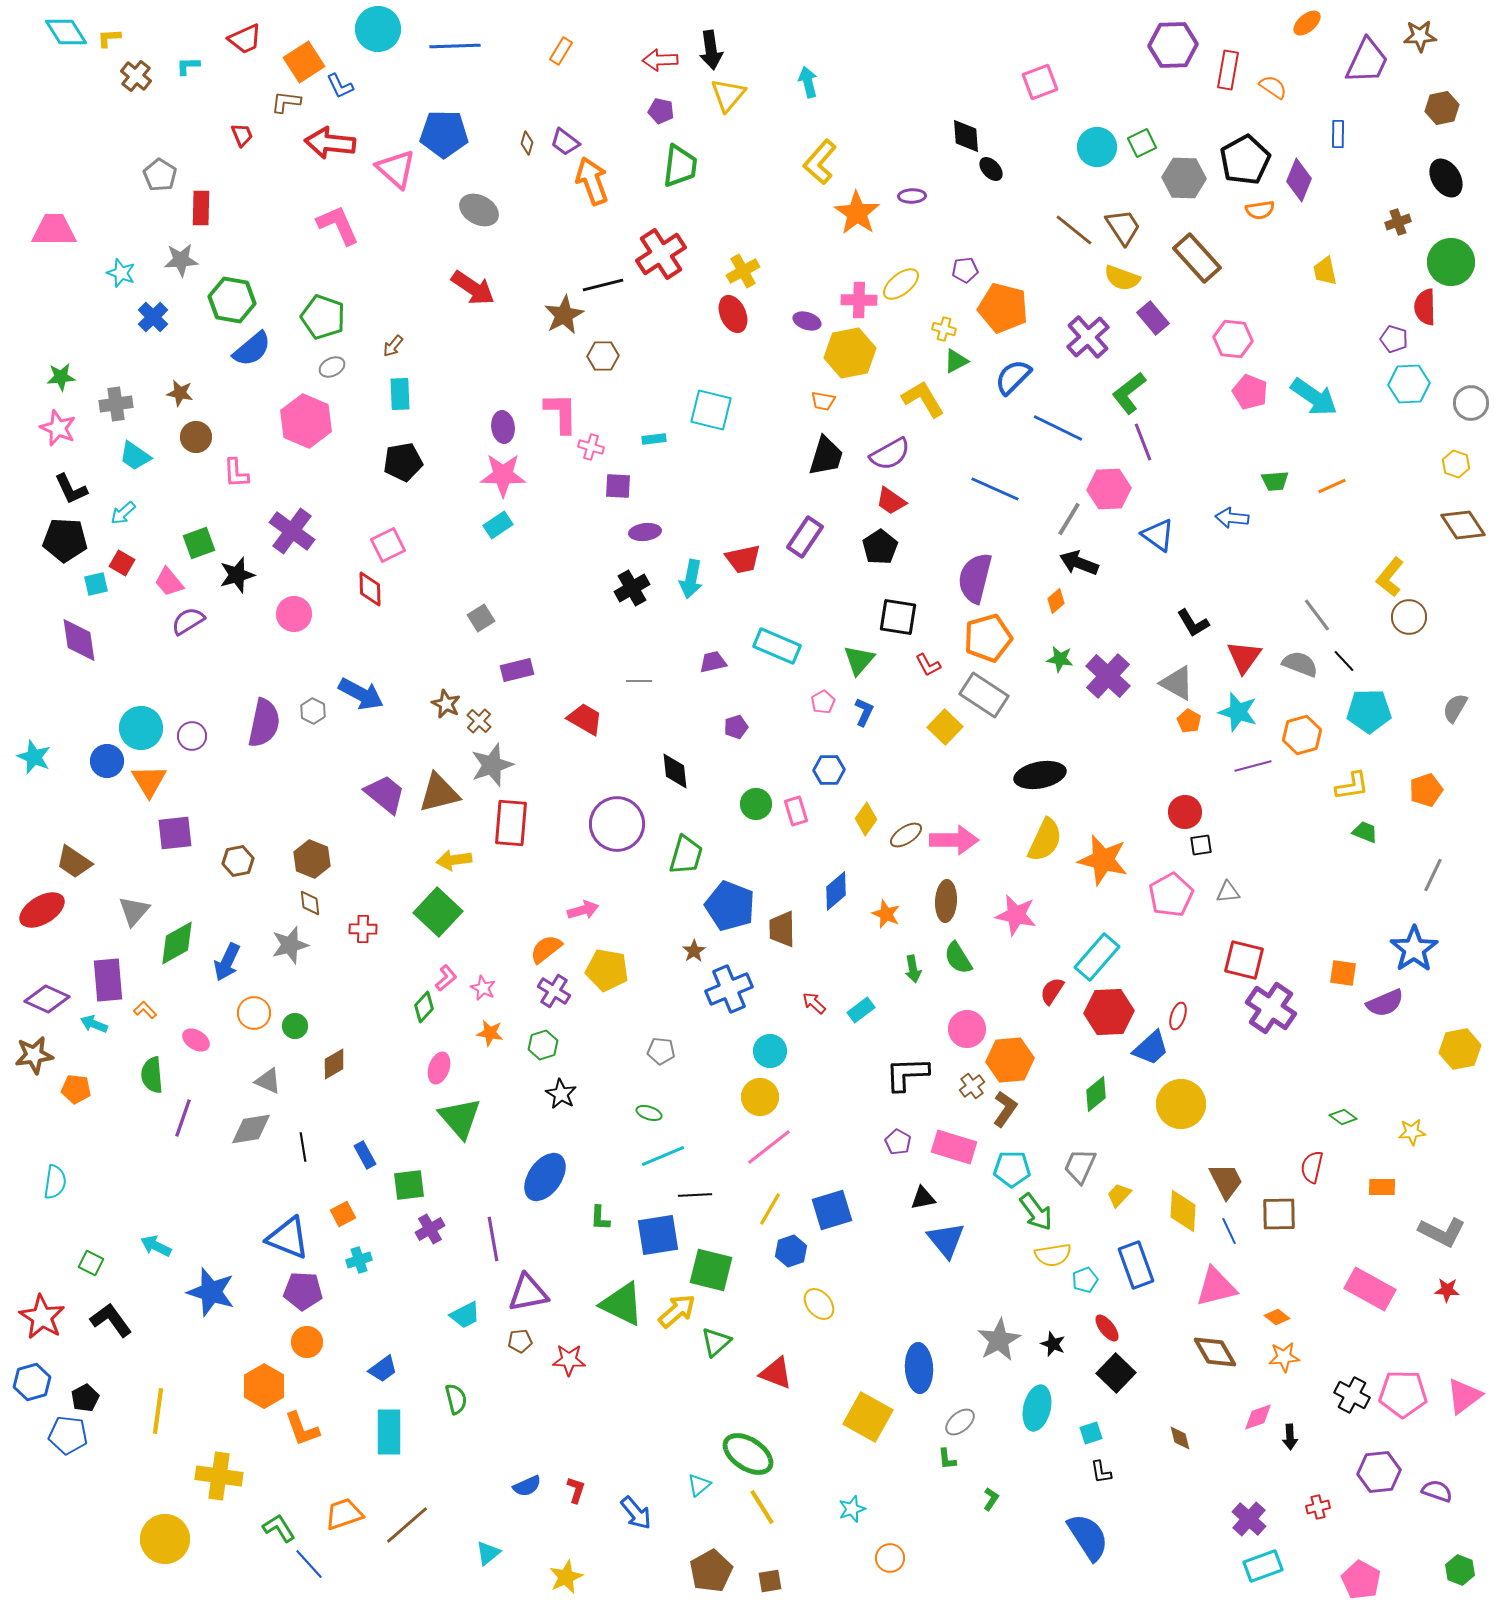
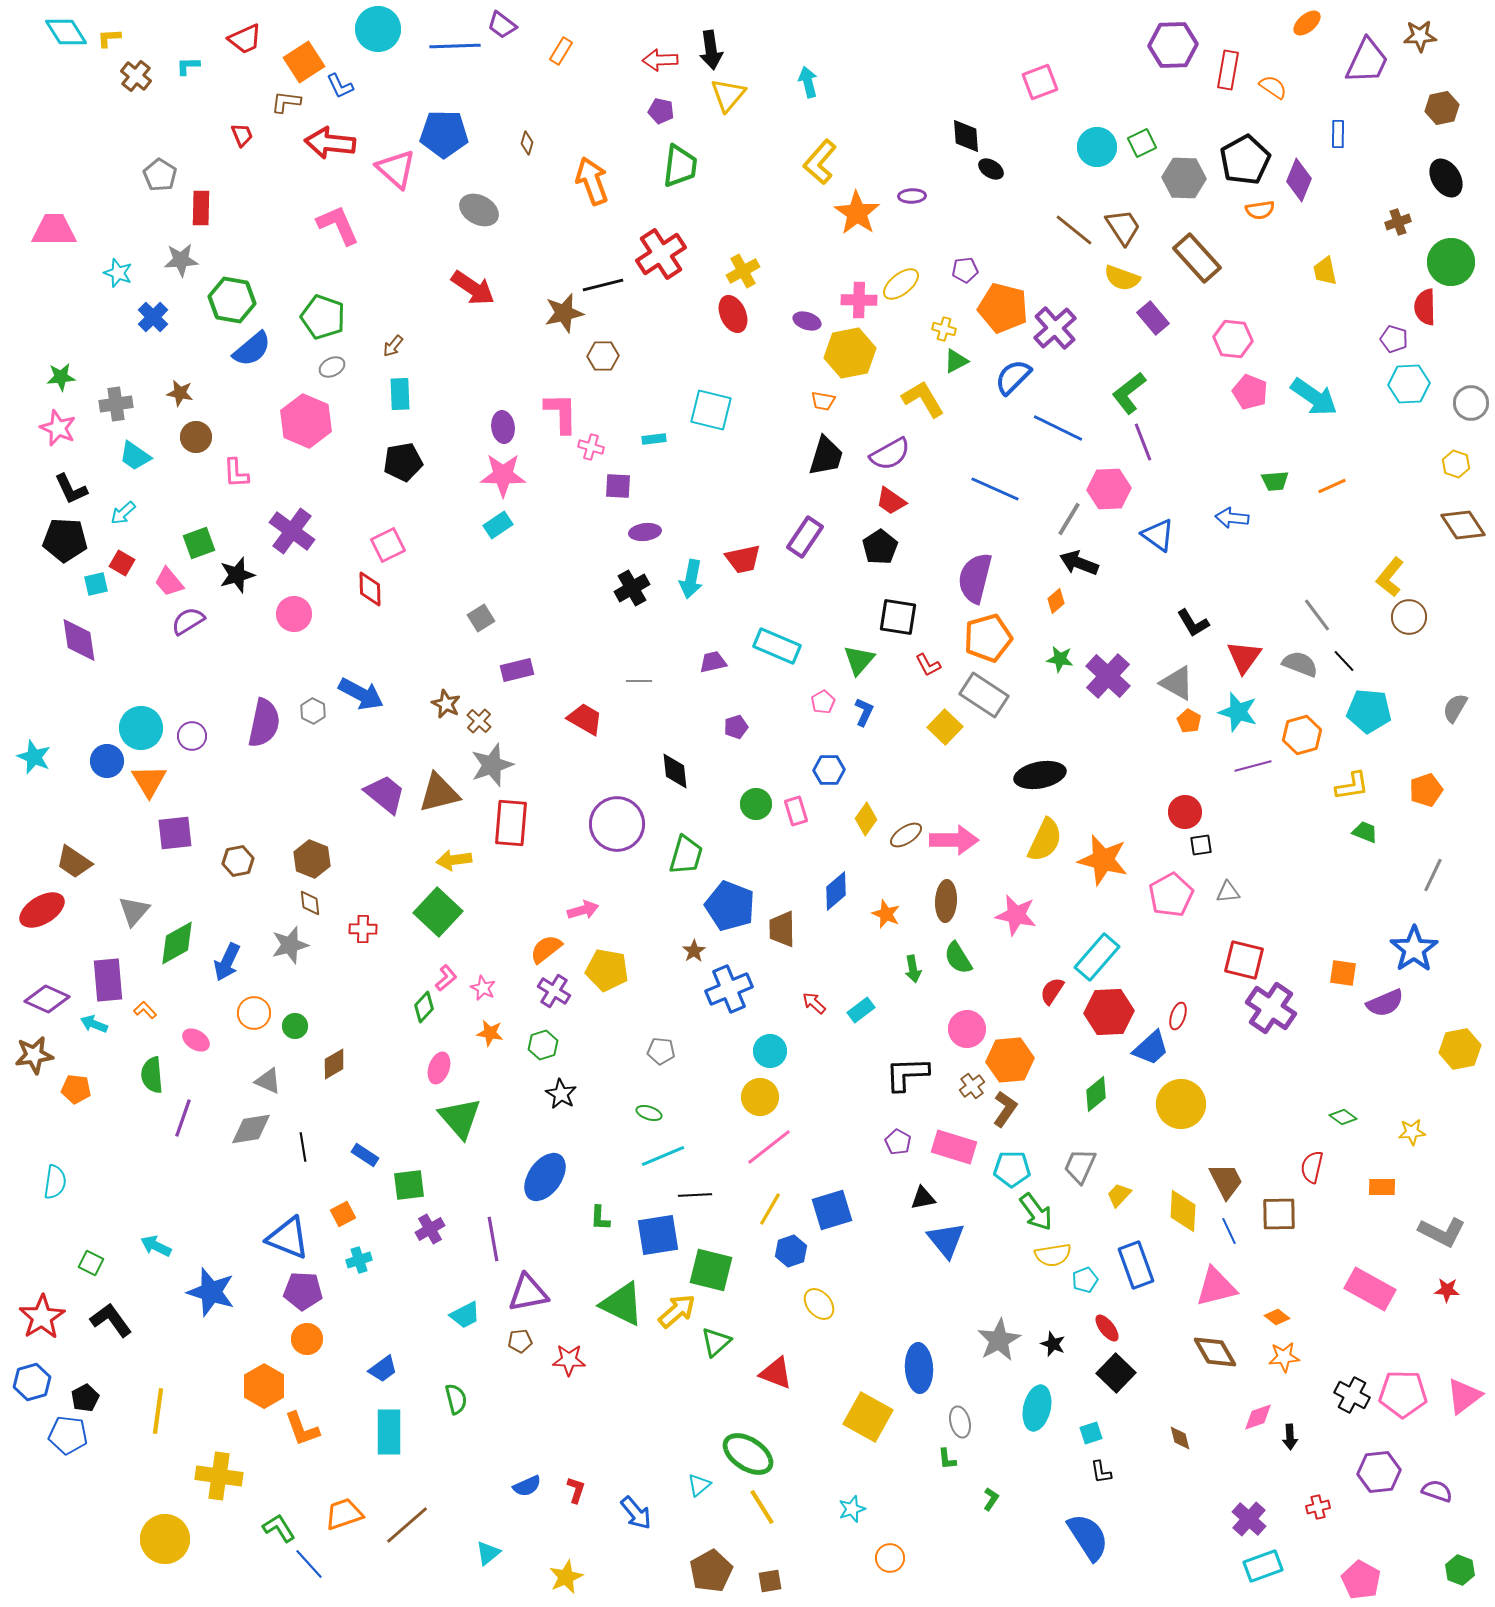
purple trapezoid at (565, 142): moved 63 px left, 117 px up
black ellipse at (991, 169): rotated 15 degrees counterclockwise
cyan star at (121, 273): moved 3 px left
brown star at (564, 315): moved 2 px up; rotated 15 degrees clockwise
purple cross at (1088, 337): moved 33 px left, 9 px up
cyan pentagon at (1369, 711): rotated 6 degrees clockwise
blue rectangle at (365, 1155): rotated 28 degrees counterclockwise
red star at (42, 1317): rotated 9 degrees clockwise
orange circle at (307, 1342): moved 3 px up
gray ellipse at (960, 1422): rotated 64 degrees counterclockwise
